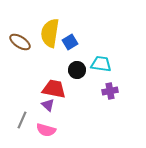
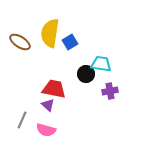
black circle: moved 9 px right, 4 px down
